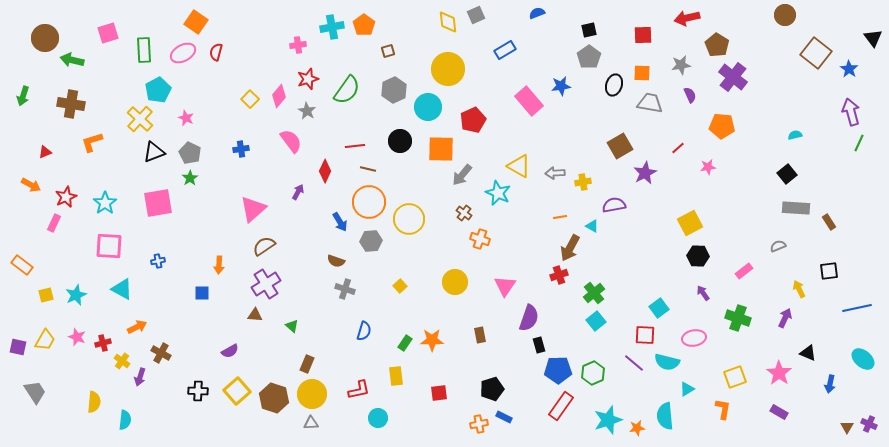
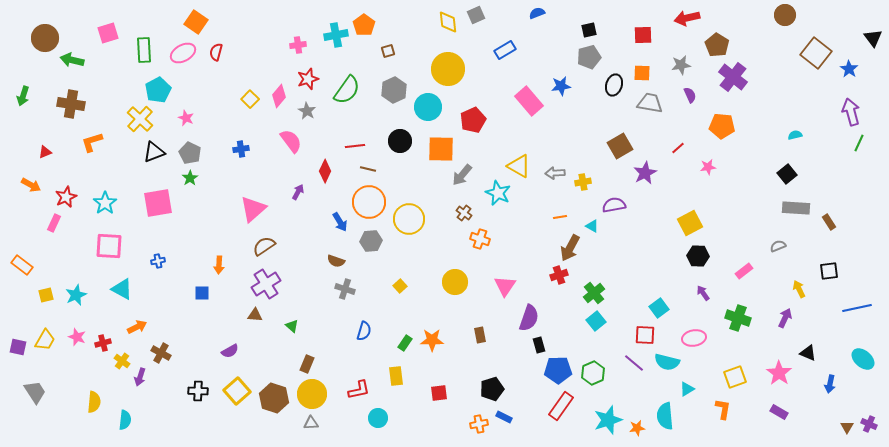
cyan cross at (332, 27): moved 4 px right, 8 px down
gray pentagon at (589, 57): rotated 20 degrees clockwise
